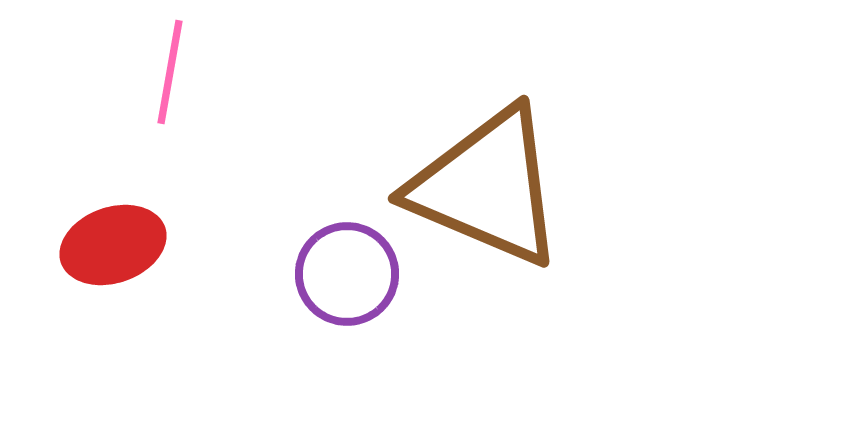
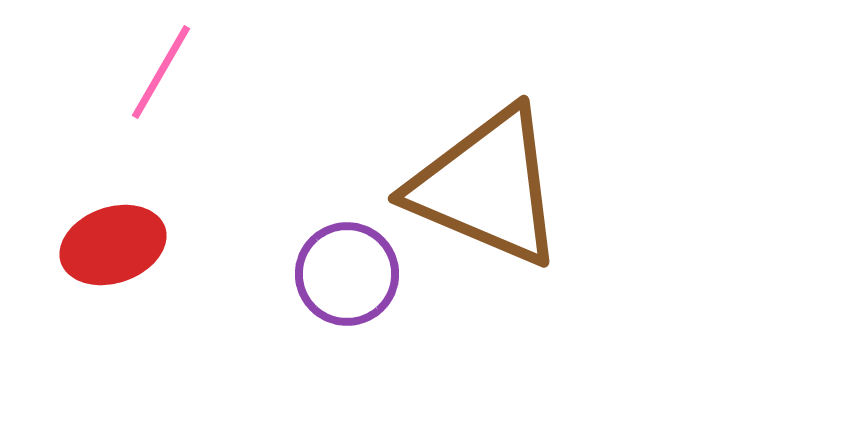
pink line: moved 9 px left; rotated 20 degrees clockwise
